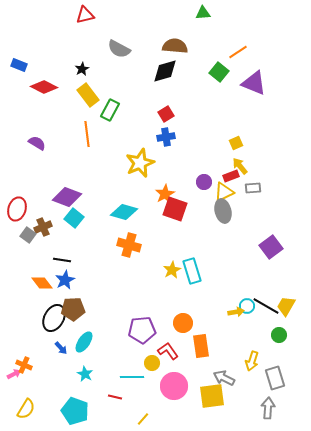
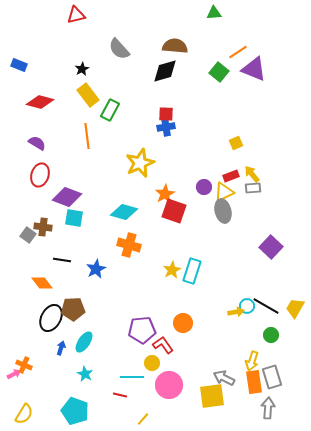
green triangle at (203, 13): moved 11 px right
red triangle at (85, 15): moved 9 px left
gray semicircle at (119, 49): rotated 20 degrees clockwise
purple triangle at (254, 83): moved 14 px up
red diamond at (44, 87): moved 4 px left, 15 px down; rotated 12 degrees counterclockwise
red square at (166, 114): rotated 35 degrees clockwise
orange line at (87, 134): moved 2 px down
blue cross at (166, 137): moved 10 px up
yellow arrow at (240, 166): moved 12 px right, 8 px down
purple circle at (204, 182): moved 5 px down
red ellipse at (17, 209): moved 23 px right, 34 px up
red square at (175, 209): moved 1 px left, 2 px down
cyan square at (74, 218): rotated 30 degrees counterclockwise
brown cross at (43, 227): rotated 30 degrees clockwise
purple square at (271, 247): rotated 10 degrees counterclockwise
cyan rectangle at (192, 271): rotated 35 degrees clockwise
blue star at (65, 280): moved 31 px right, 11 px up
yellow trapezoid at (286, 306): moved 9 px right, 2 px down
black ellipse at (54, 318): moved 3 px left
green circle at (279, 335): moved 8 px left
orange rectangle at (201, 346): moved 53 px right, 36 px down
blue arrow at (61, 348): rotated 120 degrees counterclockwise
red L-shape at (168, 351): moved 5 px left, 6 px up
gray rectangle at (275, 378): moved 3 px left, 1 px up
pink circle at (174, 386): moved 5 px left, 1 px up
red line at (115, 397): moved 5 px right, 2 px up
yellow semicircle at (26, 409): moved 2 px left, 5 px down
